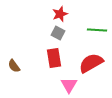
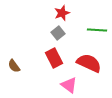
red star: moved 2 px right, 1 px up
gray square: rotated 24 degrees clockwise
red rectangle: rotated 18 degrees counterclockwise
red semicircle: moved 2 px left; rotated 55 degrees clockwise
pink triangle: rotated 24 degrees counterclockwise
